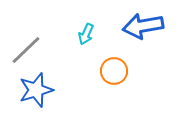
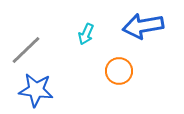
orange circle: moved 5 px right
blue star: rotated 24 degrees clockwise
